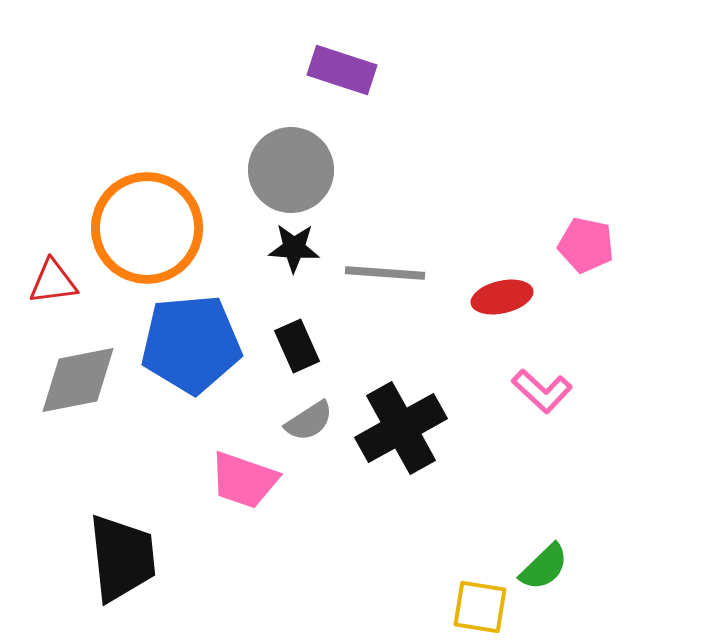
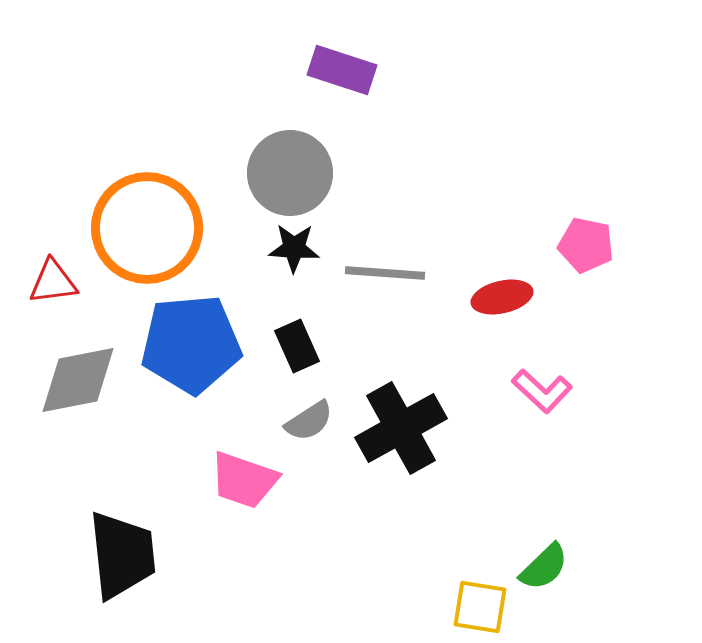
gray circle: moved 1 px left, 3 px down
black trapezoid: moved 3 px up
